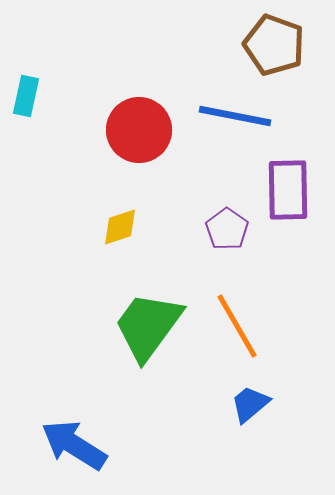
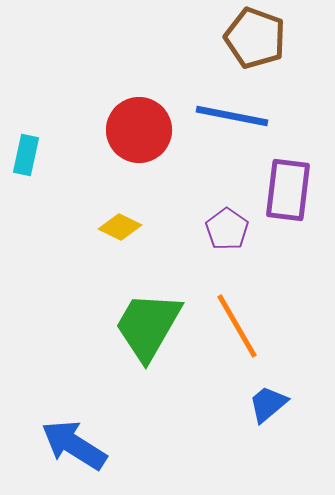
brown pentagon: moved 19 px left, 7 px up
cyan rectangle: moved 59 px down
blue line: moved 3 px left
purple rectangle: rotated 8 degrees clockwise
yellow diamond: rotated 45 degrees clockwise
green trapezoid: rotated 6 degrees counterclockwise
blue trapezoid: moved 18 px right
